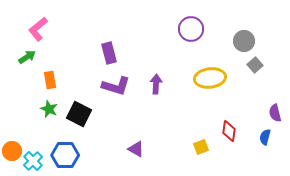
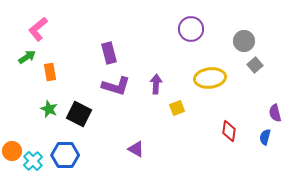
orange rectangle: moved 8 px up
yellow square: moved 24 px left, 39 px up
